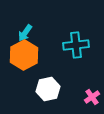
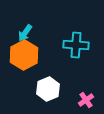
cyan cross: rotated 10 degrees clockwise
white hexagon: rotated 10 degrees counterclockwise
pink cross: moved 6 px left, 3 px down
